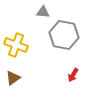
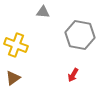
gray hexagon: moved 16 px right
